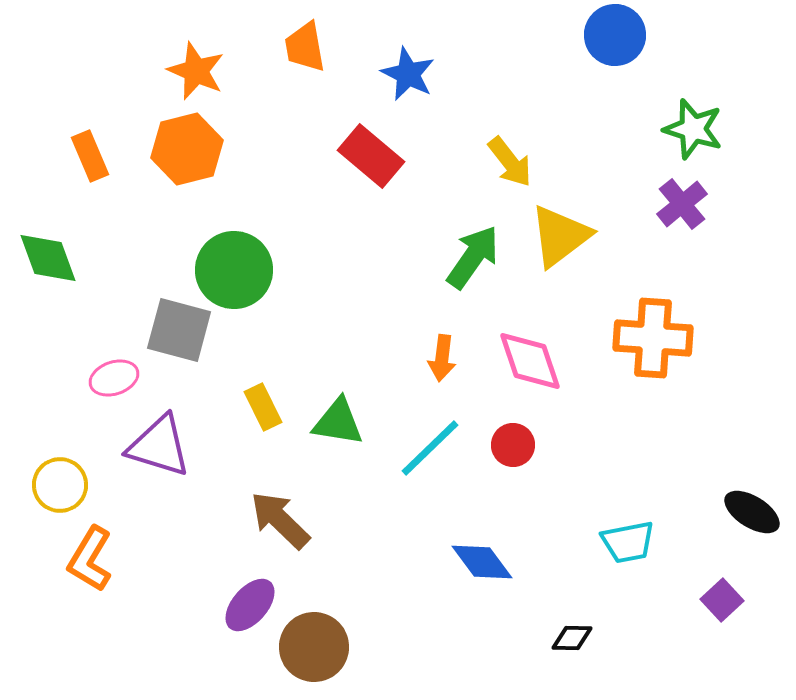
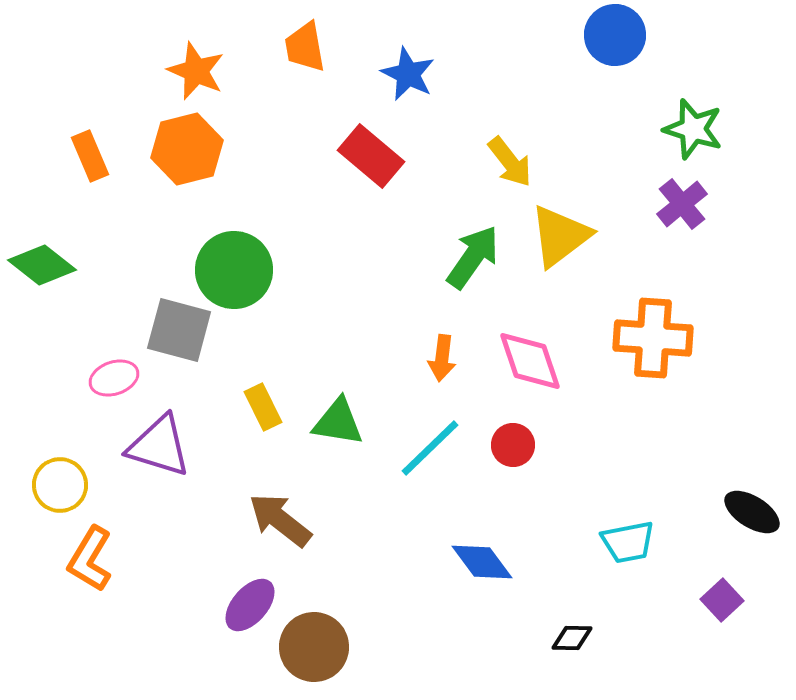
green diamond: moved 6 px left, 7 px down; rotated 32 degrees counterclockwise
brown arrow: rotated 6 degrees counterclockwise
